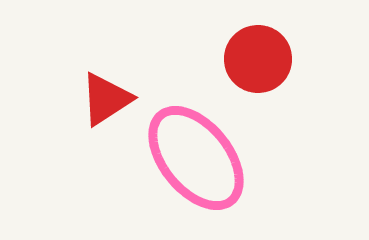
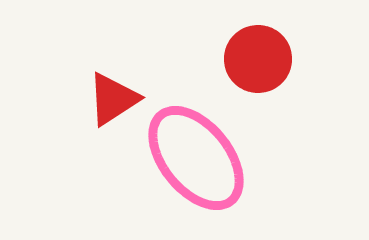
red triangle: moved 7 px right
